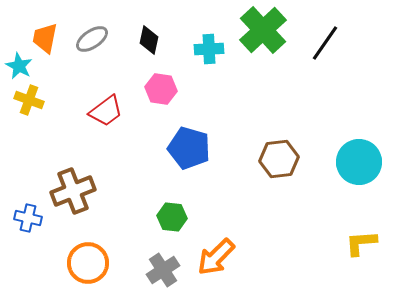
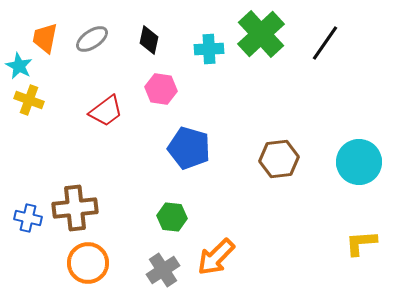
green cross: moved 2 px left, 4 px down
brown cross: moved 2 px right, 17 px down; rotated 15 degrees clockwise
